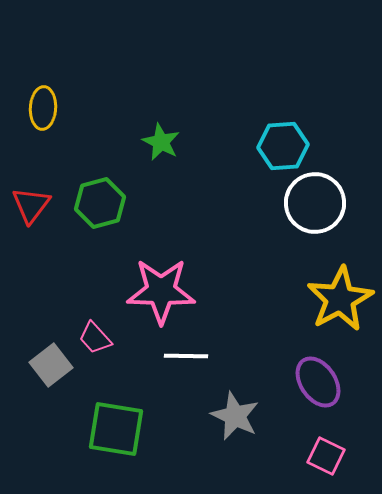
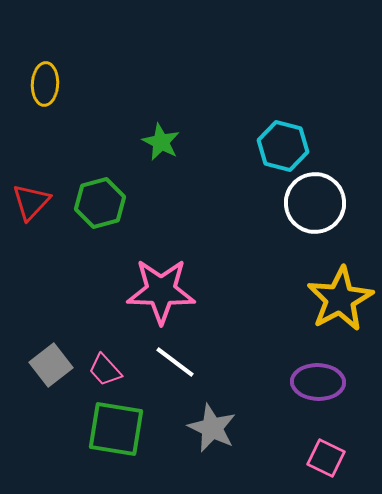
yellow ellipse: moved 2 px right, 24 px up
cyan hexagon: rotated 18 degrees clockwise
red triangle: moved 3 px up; rotated 6 degrees clockwise
pink trapezoid: moved 10 px right, 32 px down
white line: moved 11 px left, 6 px down; rotated 36 degrees clockwise
purple ellipse: rotated 54 degrees counterclockwise
gray star: moved 23 px left, 12 px down
pink square: moved 2 px down
